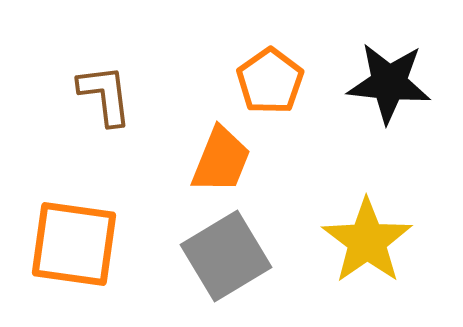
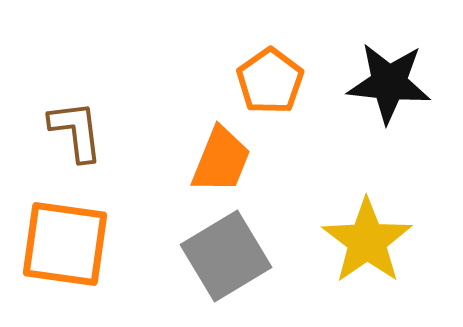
brown L-shape: moved 29 px left, 36 px down
orange square: moved 9 px left
